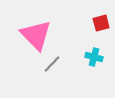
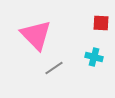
red square: rotated 18 degrees clockwise
gray line: moved 2 px right, 4 px down; rotated 12 degrees clockwise
